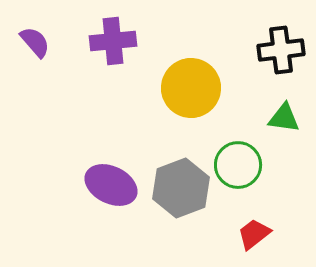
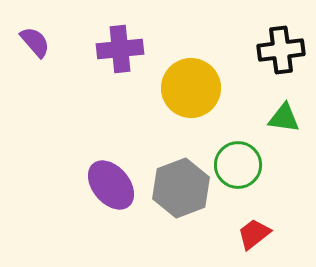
purple cross: moved 7 px right, 8 px down
purple ellipse: rotated 24 degrees clockwise
